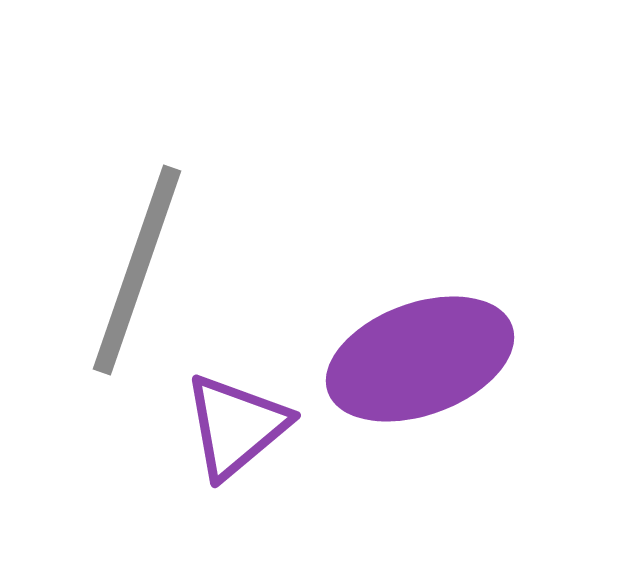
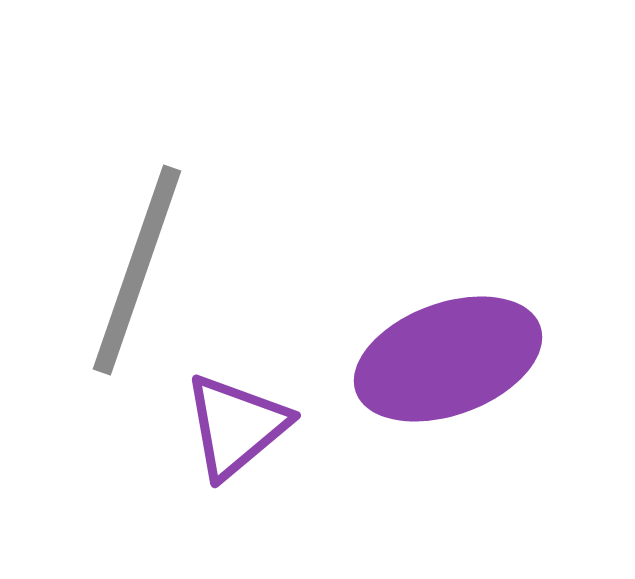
purple ellipse: moved 28 px right
